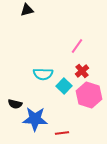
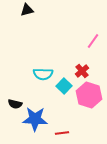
pink line: moved 16 px right, 5 px up
